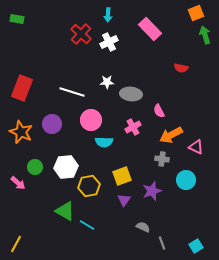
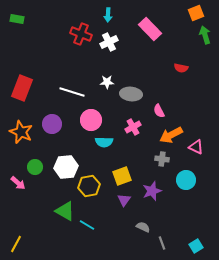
red cross: rotated 20 degrees counterclockwise
